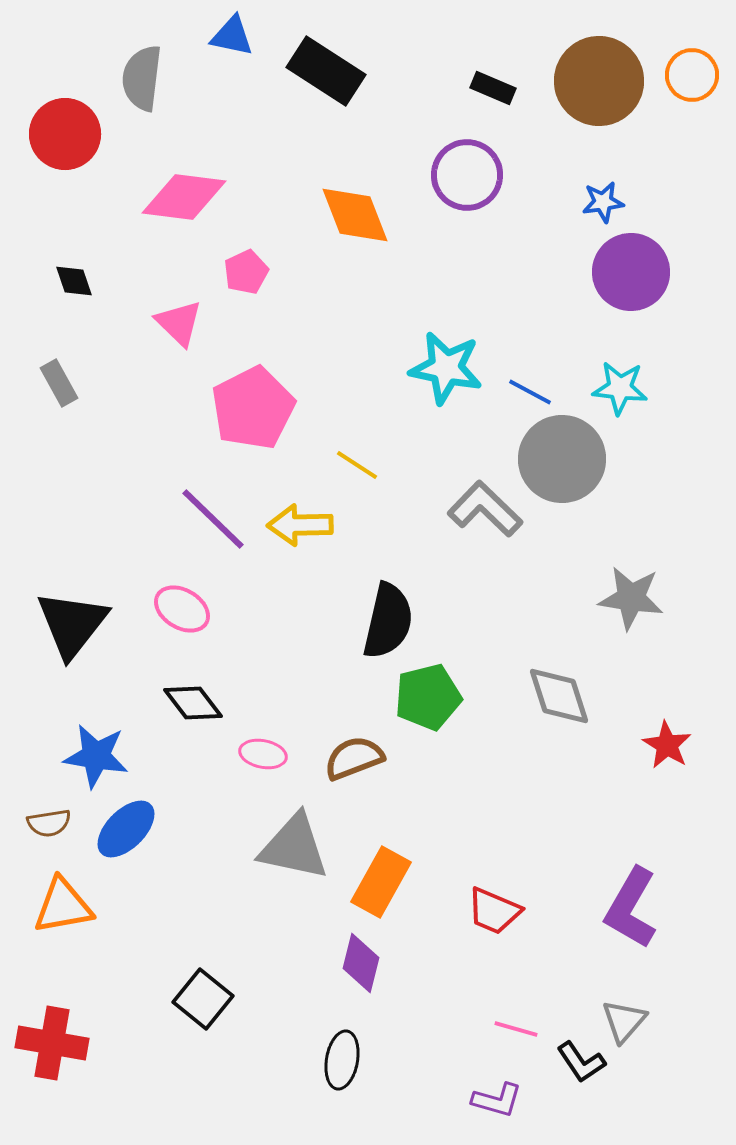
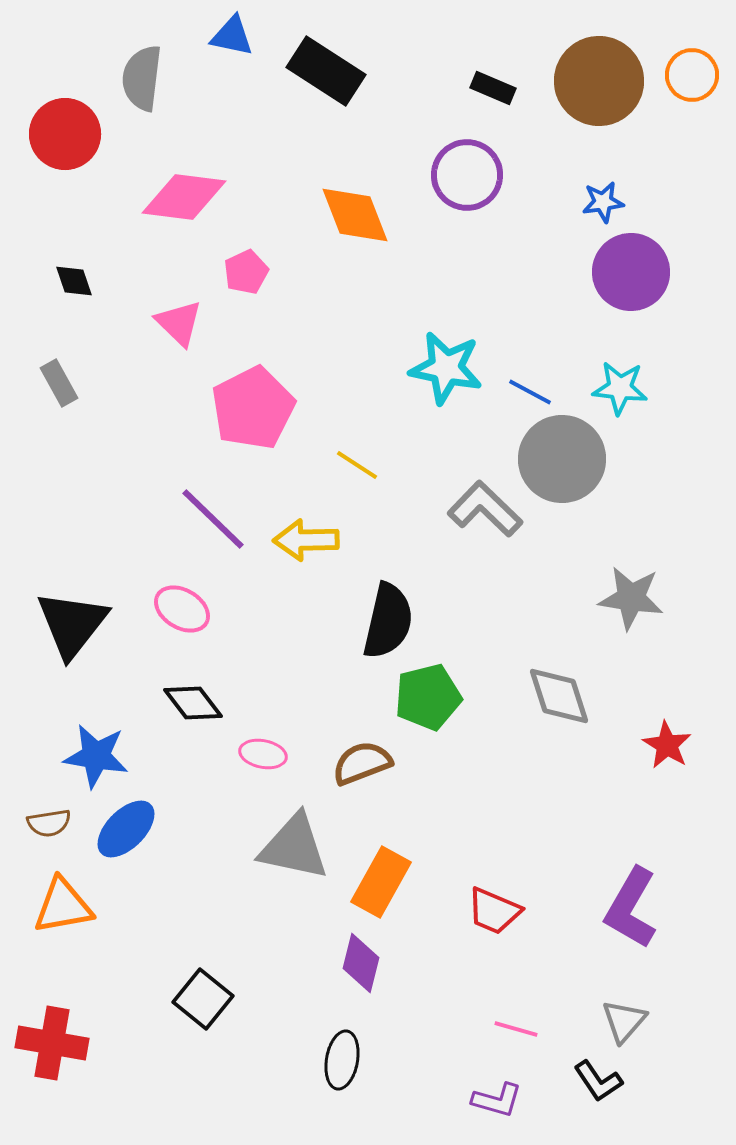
yellow arrow at (300, 525): moved 6 px right, 15 px down
brown semicircle at (354, 758): moved 8 px right, 5 px down
black L-shape at (581, 1062): moved 17 px right, 19 px down
